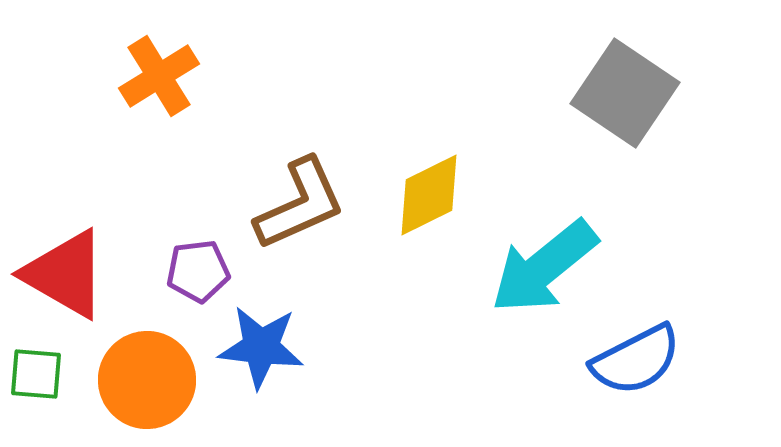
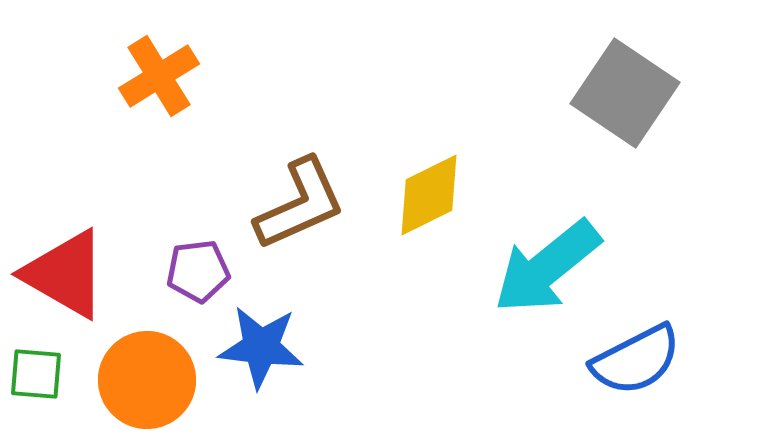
cyan arrow: moved 3 px right
